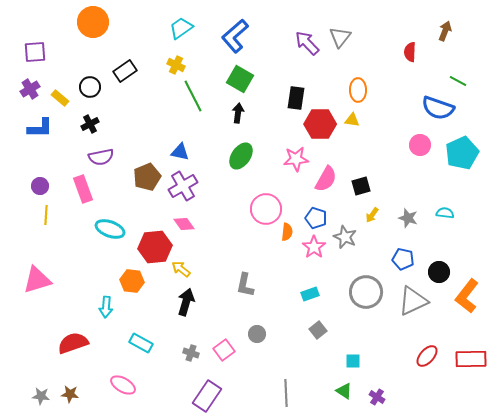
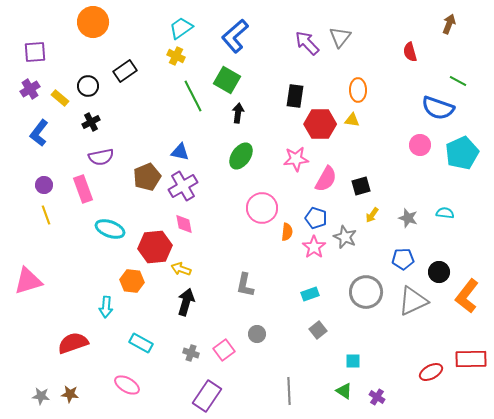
brown arrow at (445, 31): moved 4 px right, 7 px up
red semicircle at (410, 52): rotated 18 degrees counterclockwise
yellow cross at (176, 65): moved 9 px up
green square at (240, 79): moved 13 px left, 1 px down
black circle at (90, 87): moved 2 px left, 1 px up
black rectangle at (296, 98): moved 1 px left, 2 px up
black cross at (90, 124): moved 1 px right, 2 px up
blue L-shape at (40, 128): moved 1 px left, 5 px down; rotated 128 degrees clockwise
purple circle at (40, 186): moved 4 px right, 1 px up
pink circle at (266, 209): moved 4 px left, 1 px up
yellow line at (46, 215): rotated 24 degrees counterclockwise
pink diamond at (184, 224): rotated 25 degrees clockwise
blue pentagon at (403, 259): rotated 15 degrees counterclockwise
yellow arrow at (181, 269): rotated 18 degrees counterclockwise
pink triangle at (37, 280): moved 9 px left, 1 px down
red ellipse at (427, 356): moved 4 px right, 16 px down; rotated 20 degrees clockwise
pink ellipse at (123, 385): moved 4 px right
gray line at (286, 393): moved 3 px right, 2 px up
